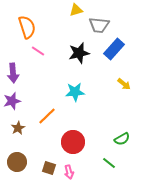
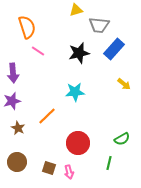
brown star: rotated 16 degrees counterclockwise
red circle: moved 5 px right, 1 px down
green line: rotated 64 degrees clockwise
